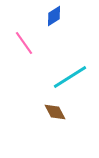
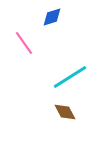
blue diamond: moved 2 px left, 1 px down; rotated 15 degrees clockwise
brown diamond: moved 10 px right
